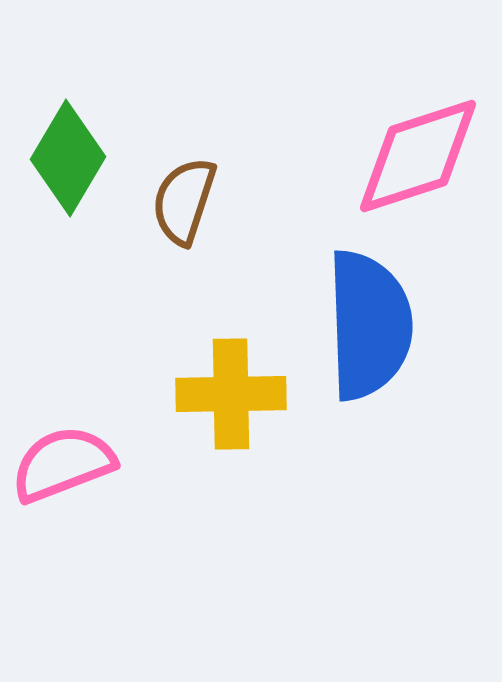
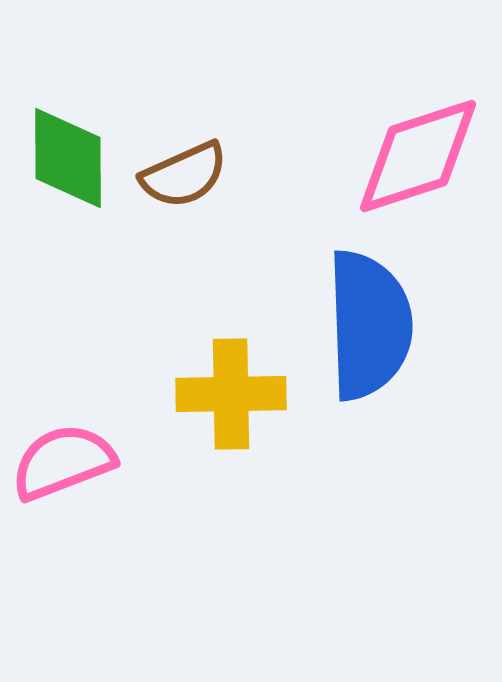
green diamond: rotated 31 degrees counterclockwise
brown semicircle: moved 26 px up; rotated 132 degrees counterclockwise
pink semicircle: moved 2 px up
